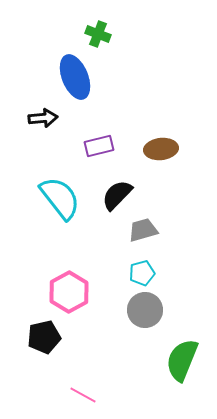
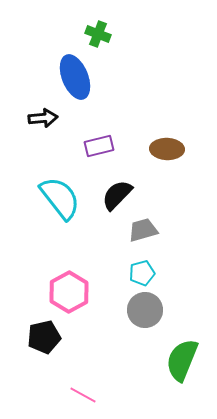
brown ellipse: moved 6 px right; rotated 8 degrees clockwise
